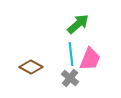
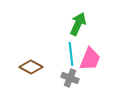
green arrow: rotated 25 degrees counterclockwise
gray cross: rotated 18 degrees counterclockwise
